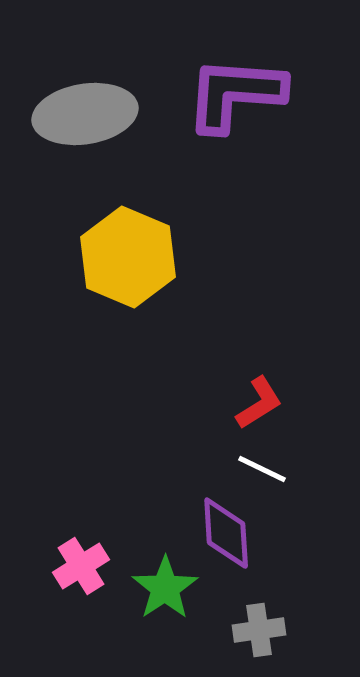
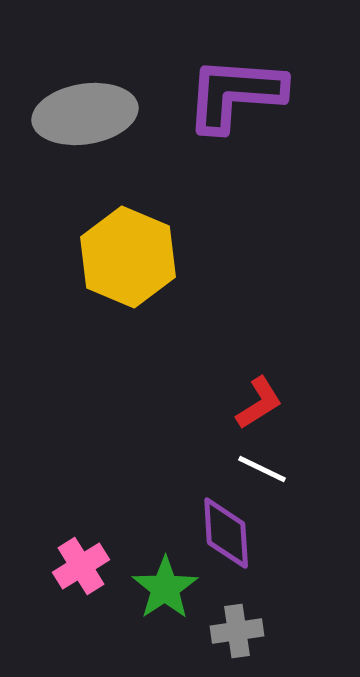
gray cross: moved 22 px left, 1 px down
